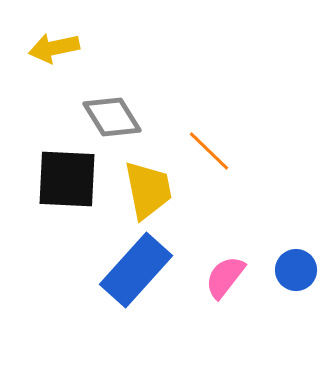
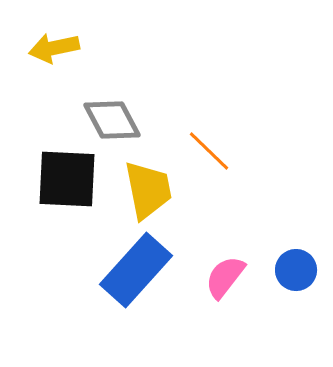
gray diamond: moved 3 px down; rotated 4 degrees clockwise
